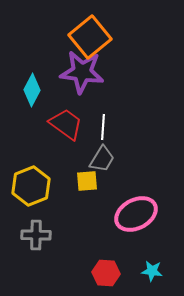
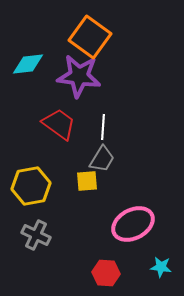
orange square: rotated 15 degrees counterclockwise
purple star: moved 3 px left, 4 px down
cyan diamond: moved 4 px left, 26 px up; rotated 56 degrees clockwise
red trapezoid: moved 7 px left
yellow hexagon: rotated 12 degrees clockwise
pink ellipse: moved 3 px left, 10 px down
gray cross: rotated 24 degrees clockwise
cyan star: moved 9 px right, 4 px up
